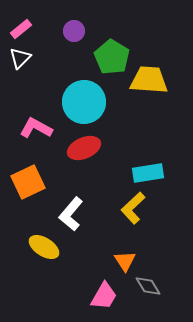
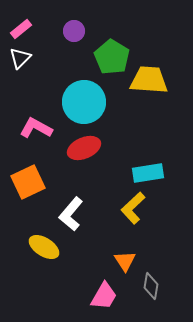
gray diamond: moved 3 px right; rotated 40 degrees clockwise
